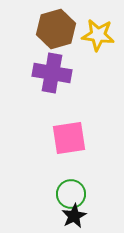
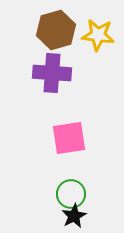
brown hexagon: moved 1 px down
purple cross: rotated 6 degrees counterclockwise
